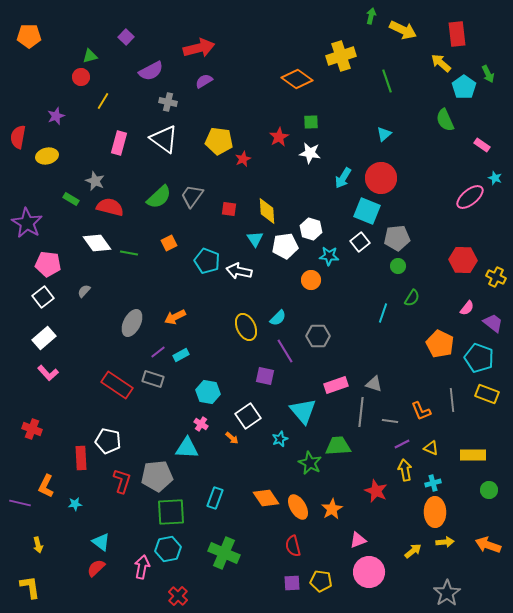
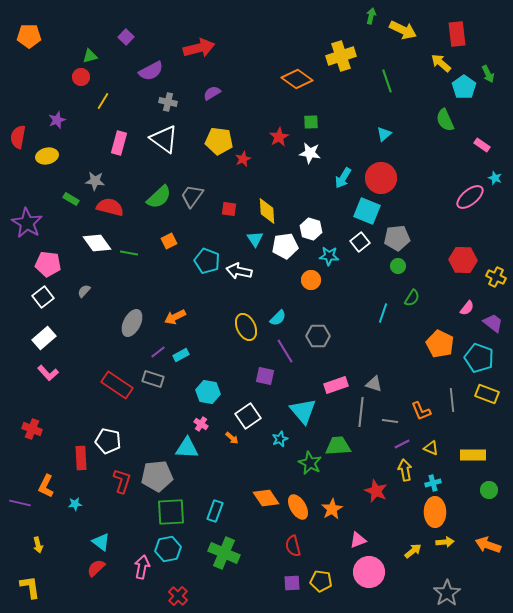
purple semicircle at (204, 81): moved 8 px right, 12 px down
purple star at (56, 116): moved 1 px right, 4 px down
gray star at (95, 181): rotated 18 degrees counterclockwise
orange square at (169, 243): moved 2 px up
cyan rectangle at (215, 498): moved 13 px down
